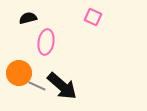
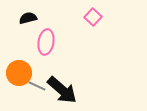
pink square: rotated 18 degrees clockwise
black arrow: moved 4 px down
